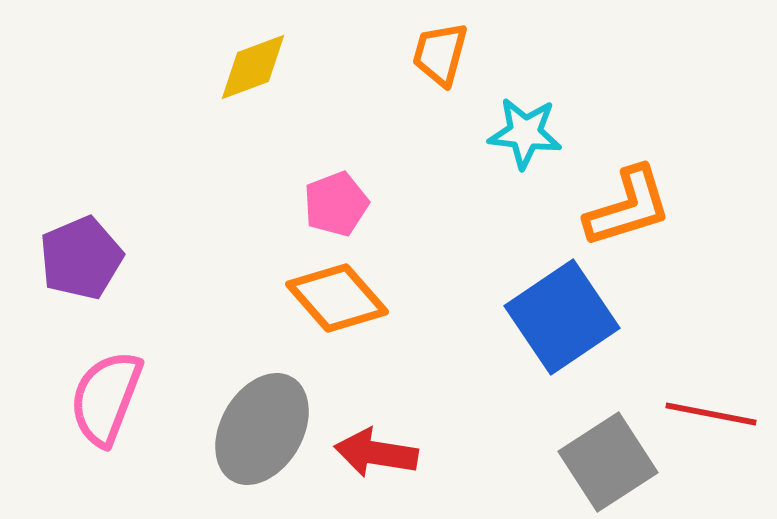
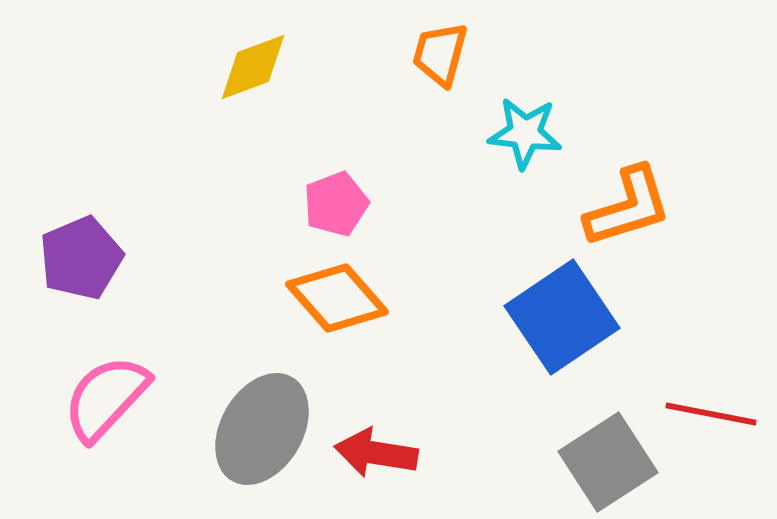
pink semicircle: rotated 22 degrees clockwise
